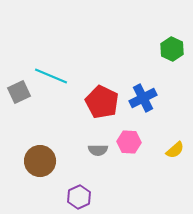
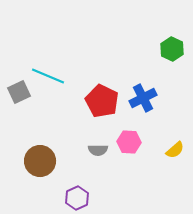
cyan line: moved 3 px left
red pentagon: moved 1 px up
purple hexagon: moved 2 px left, 1 px down
